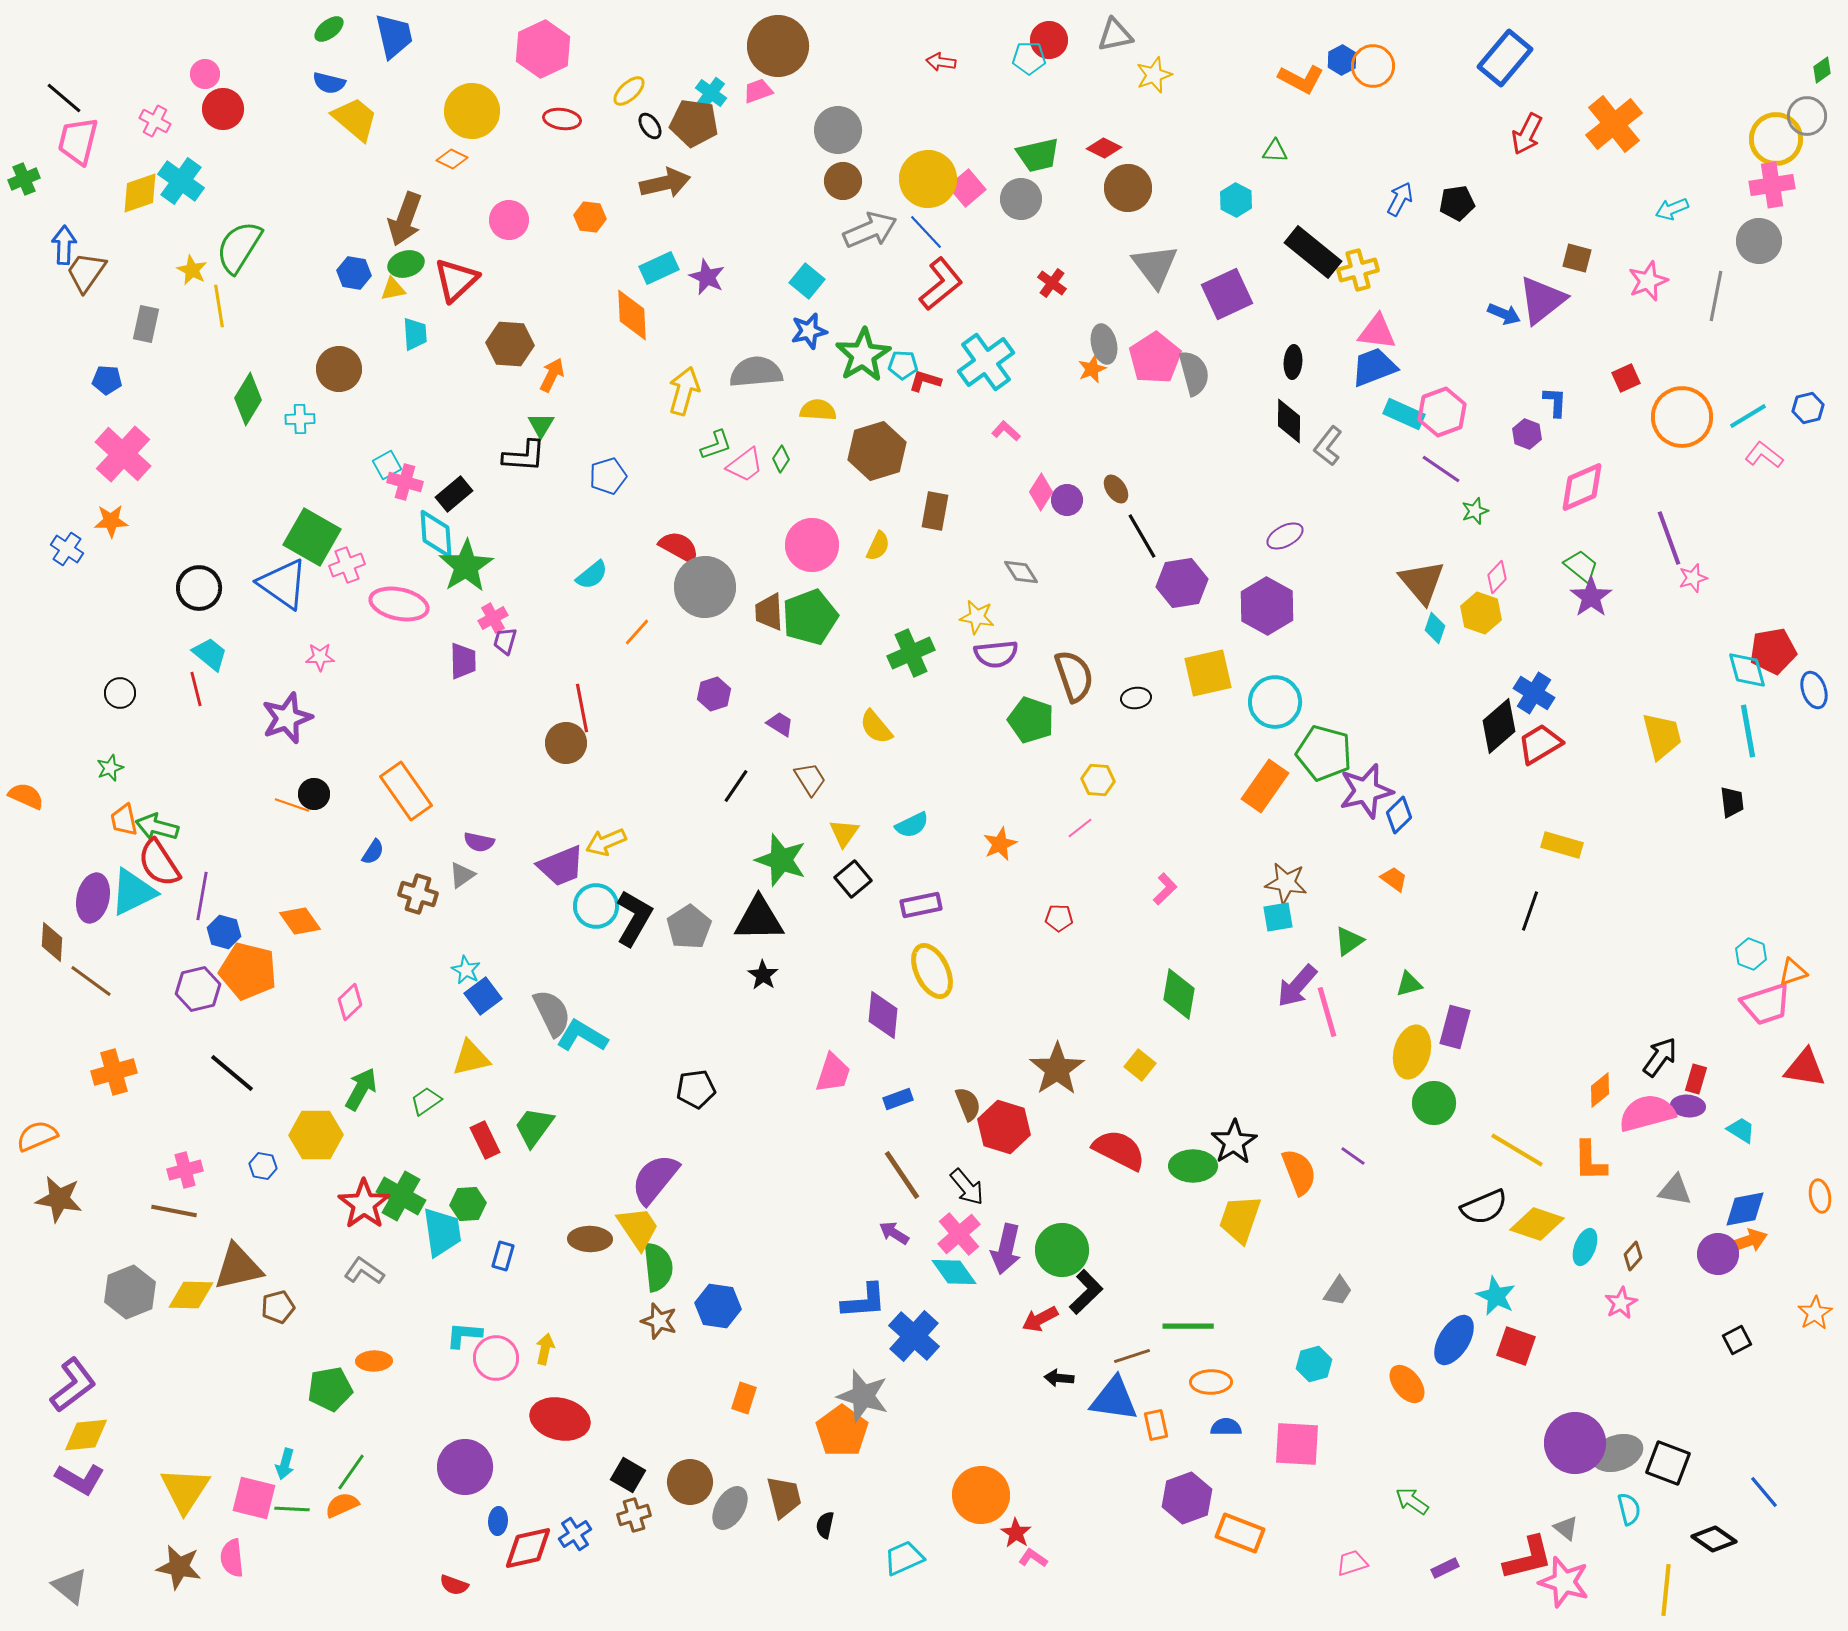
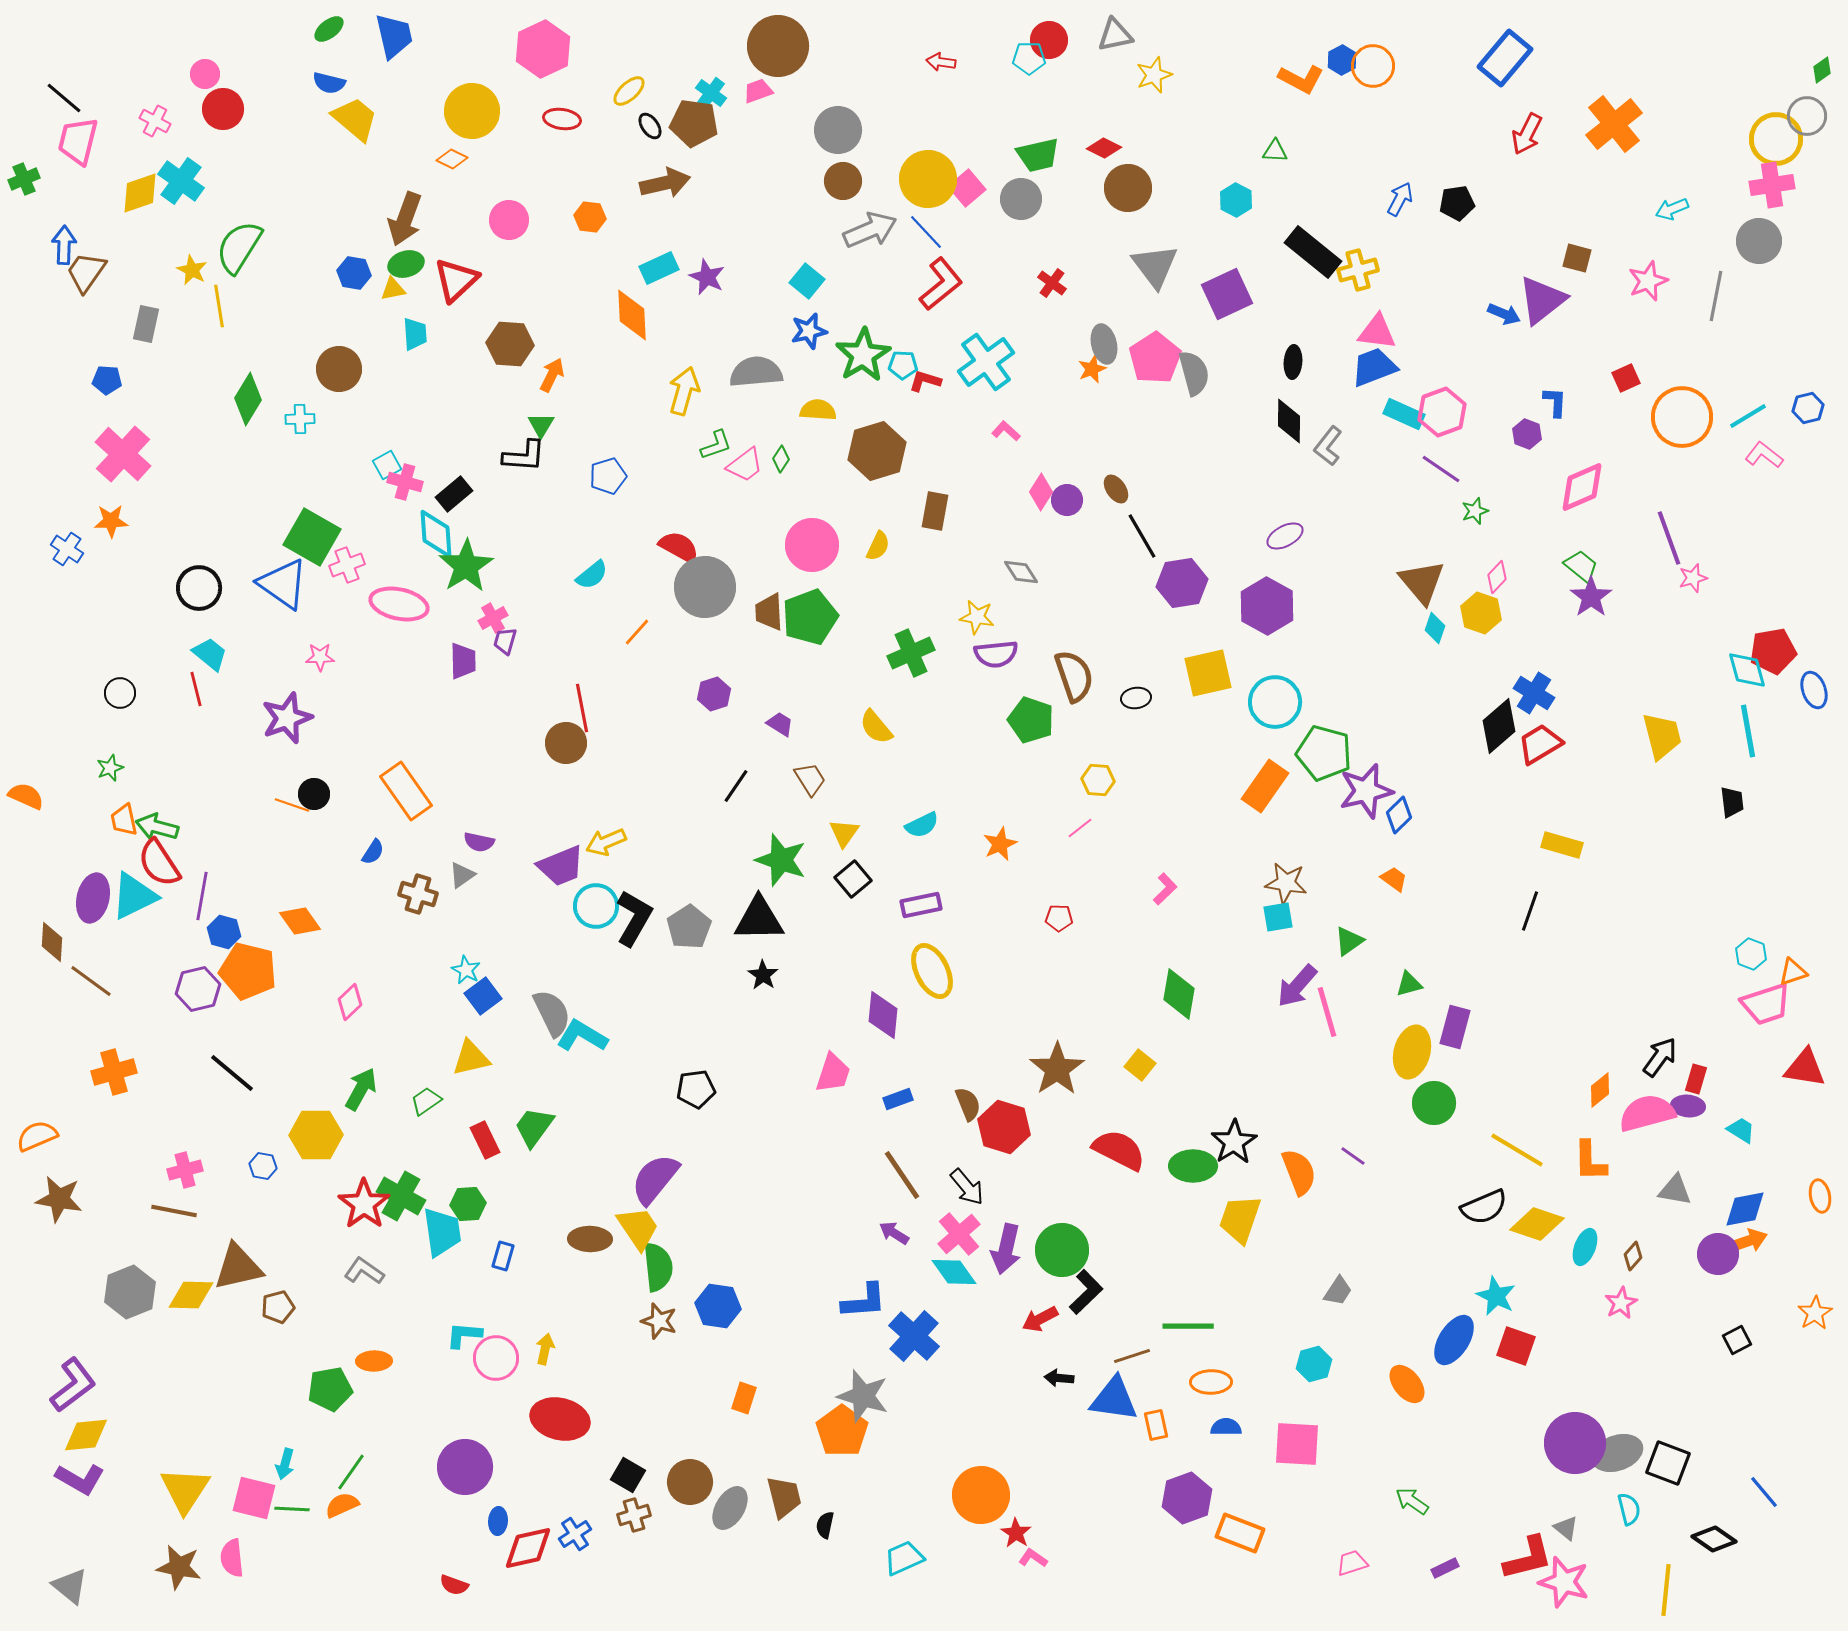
cyan semicircle at (912, 825): moved 10 px right
cyan triangle at (133, 892): moved 1 px right, 4 px down
